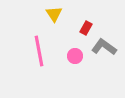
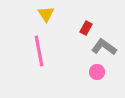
yellow triangle: moved 8 px left
pink circle: moved 22 px right, 16 px down
